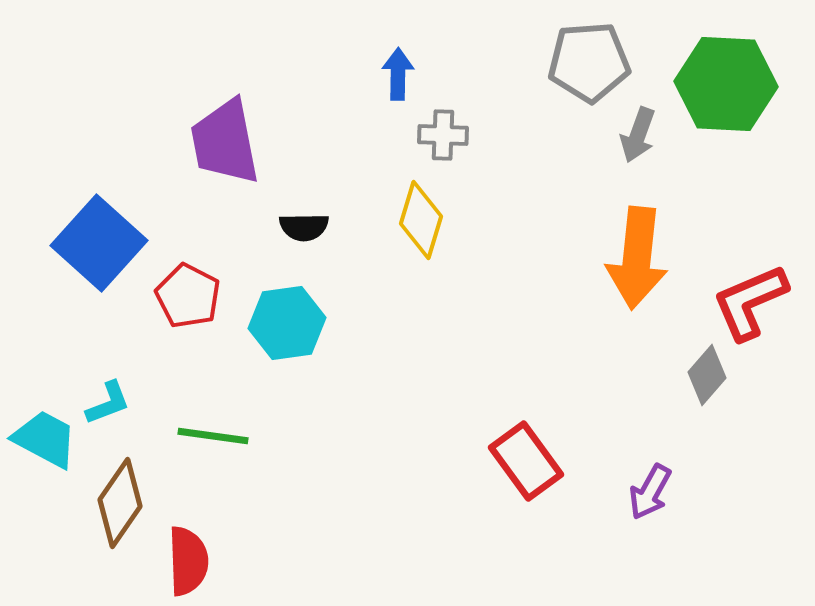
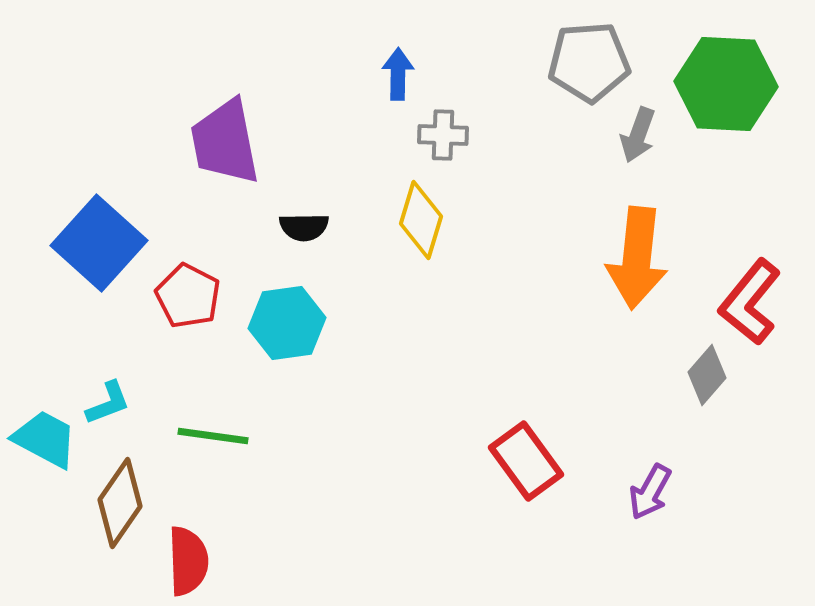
red L-shape: rotated 28 degrees counterclockwise
